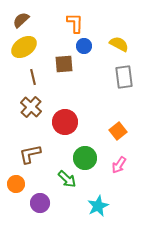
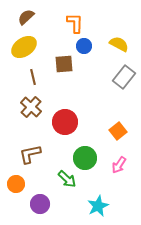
brown semicircle: moved 5 px right, 3 px up
gray rectangle: rotated 45 degrees clockwise
purple circle: moved 1 px down
